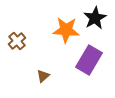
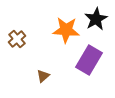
black star: moved 1 px right, 1 px down
brown cross: moved 2 px up
